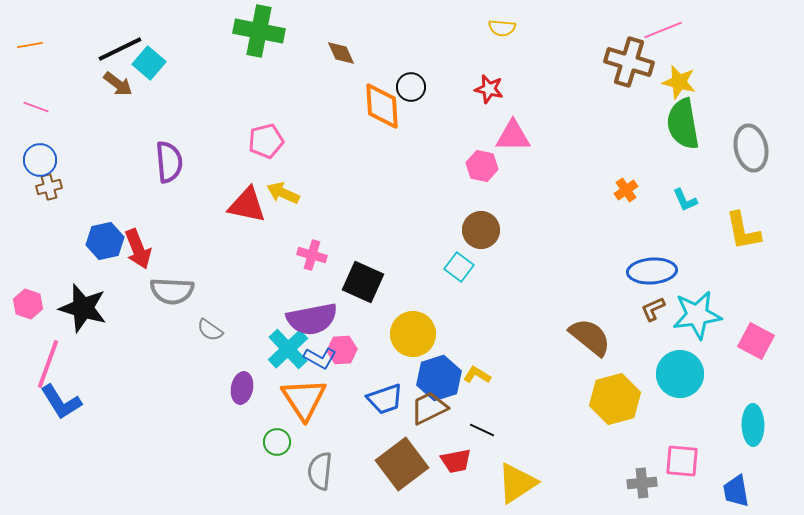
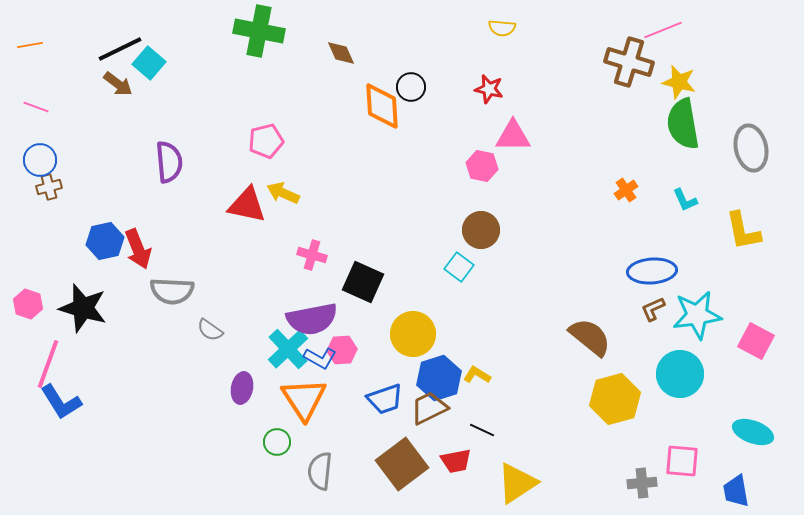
cyan ellipse at (753, 425): moved 7 px down; rotated 69 degrees counterclockwise
